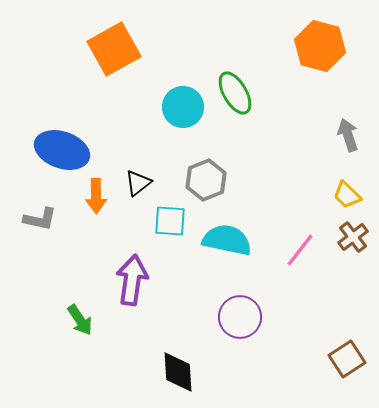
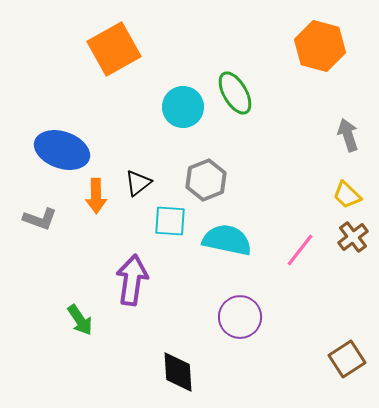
gray L-shape: rotated 8 degrees clockwise
